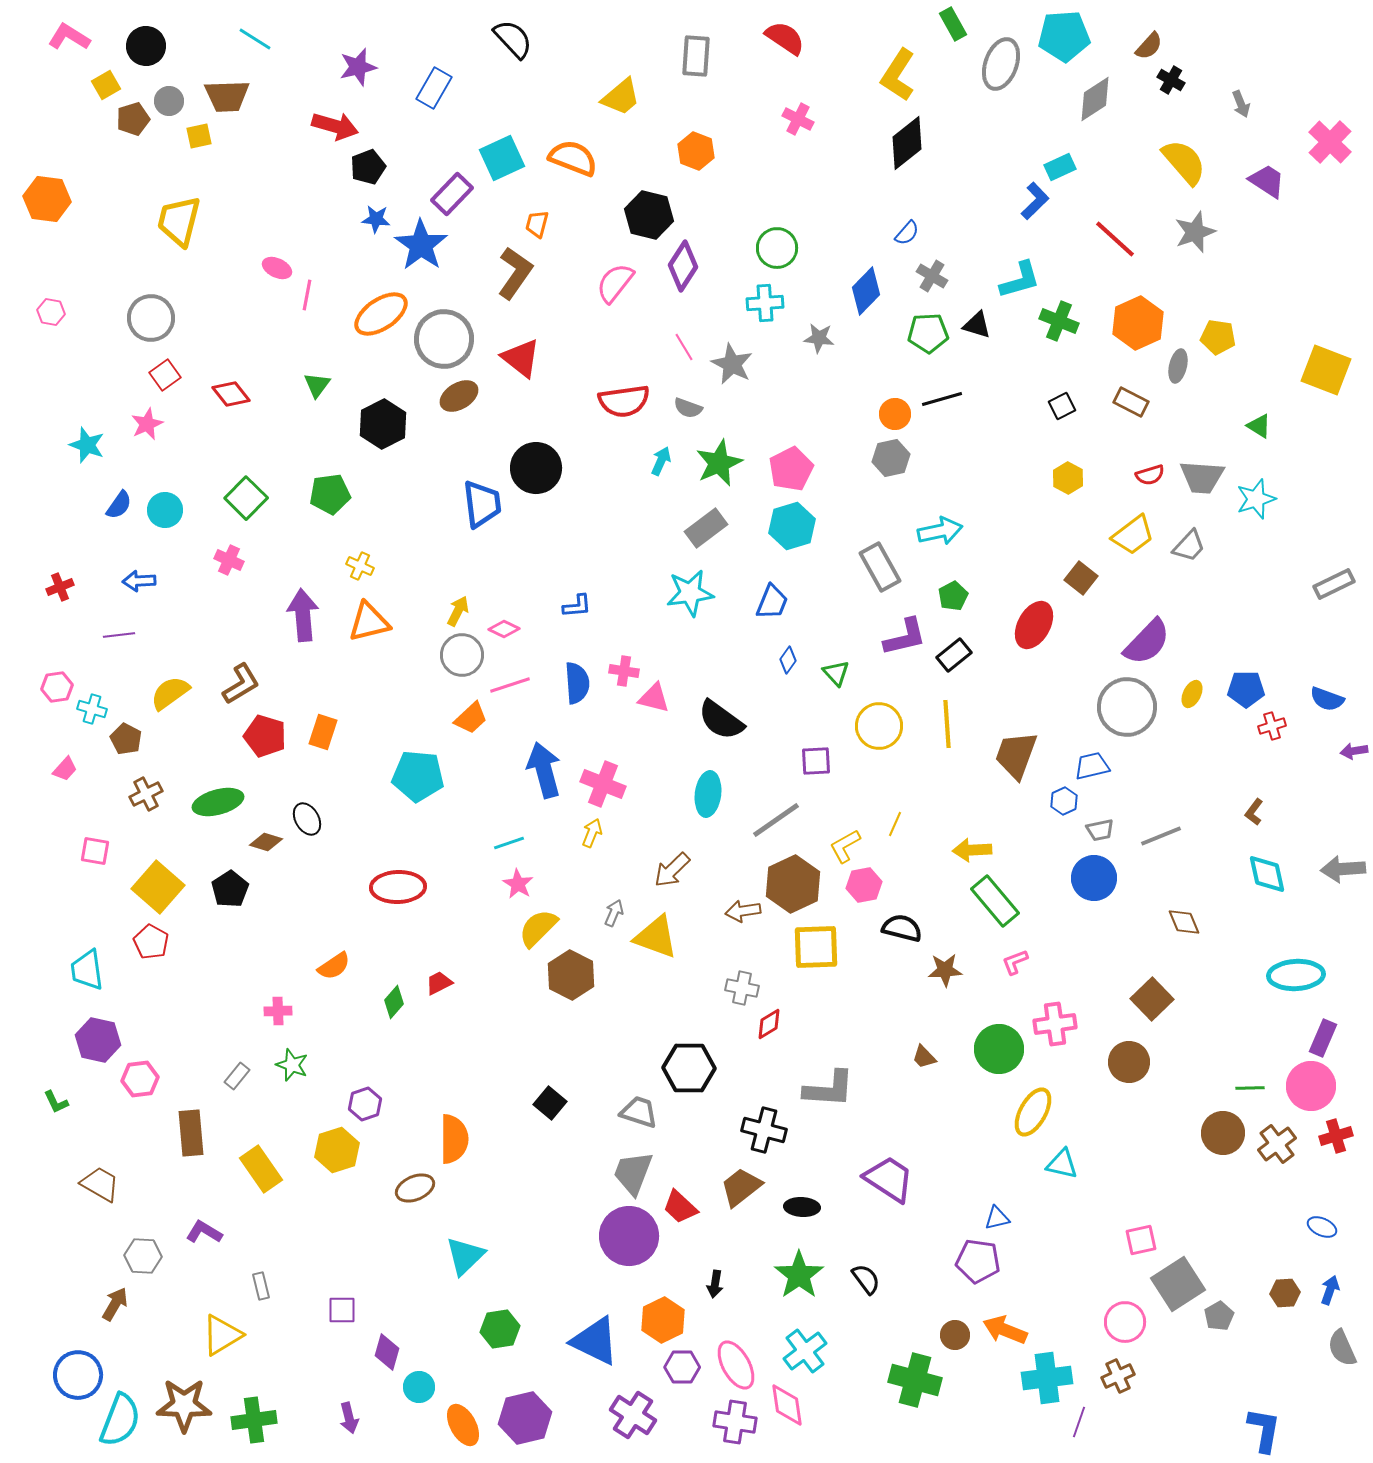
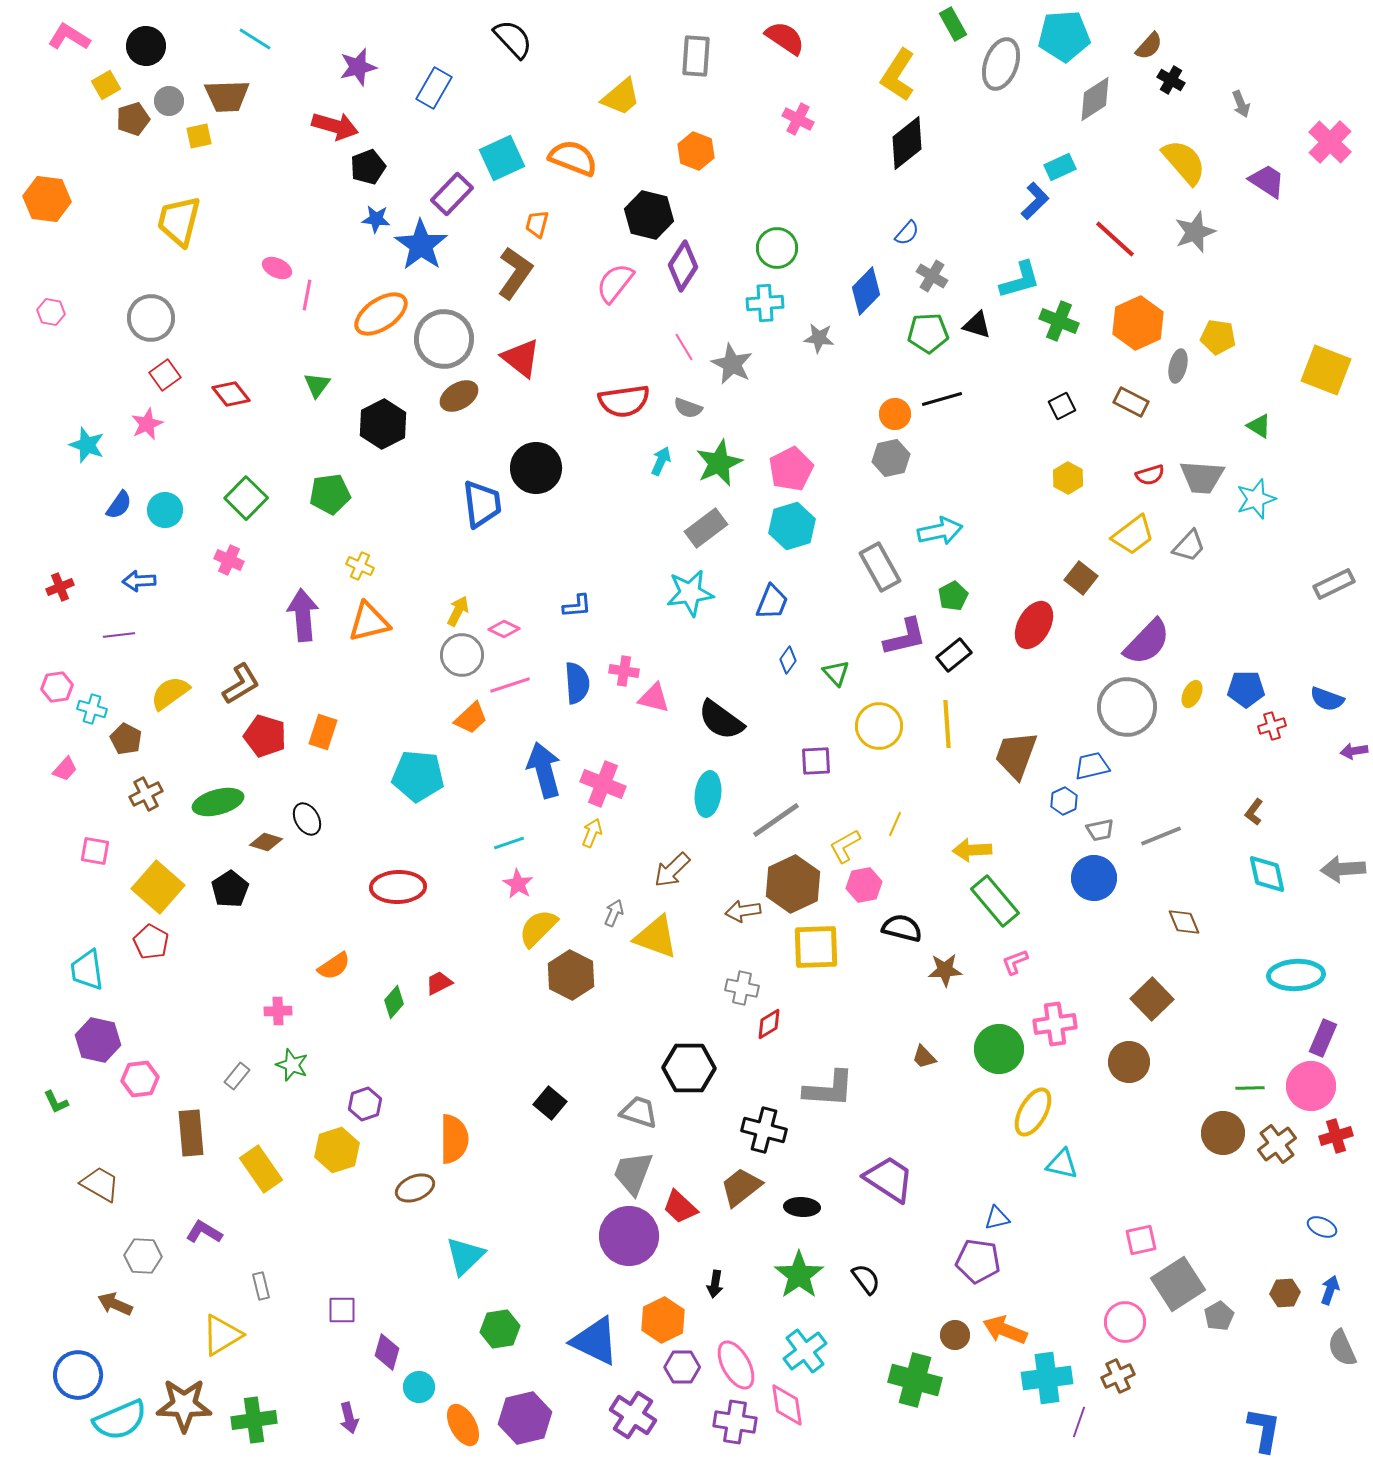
brown arrow at (115, 1304): rotated 96 degrees counterclockwise
cyan semicircle at (120, 1420): rotated 46 degrees clockwise
